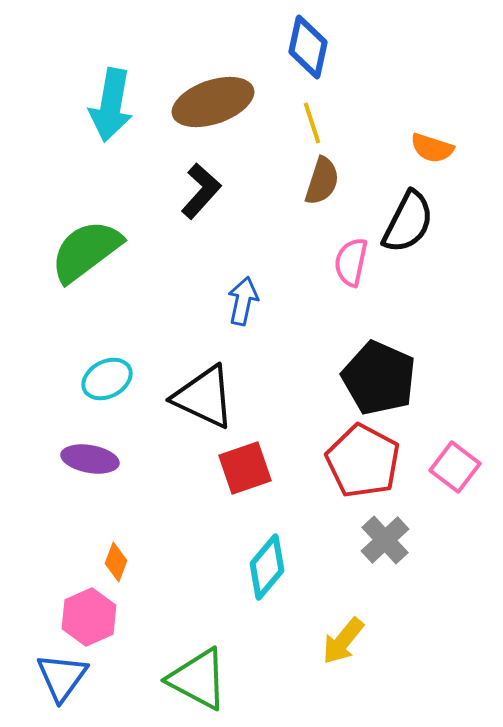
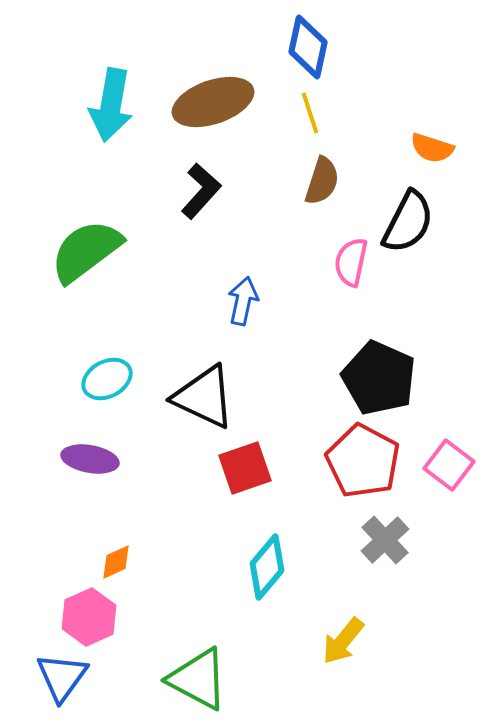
yellow line: moved 2 px left, 10 px up
pink square: moved 6 px left, 2 px up
orange diamond: rotated 45 degrees clockwise
